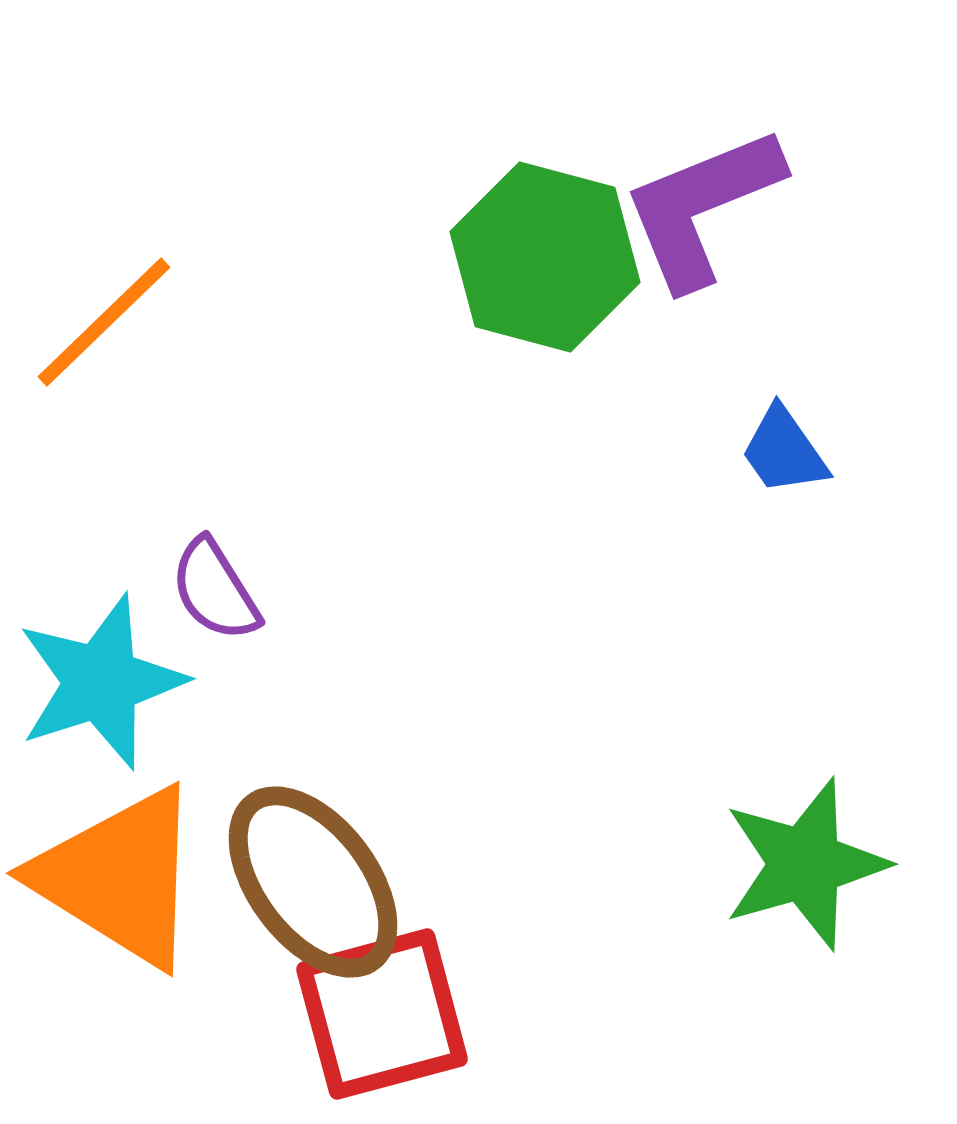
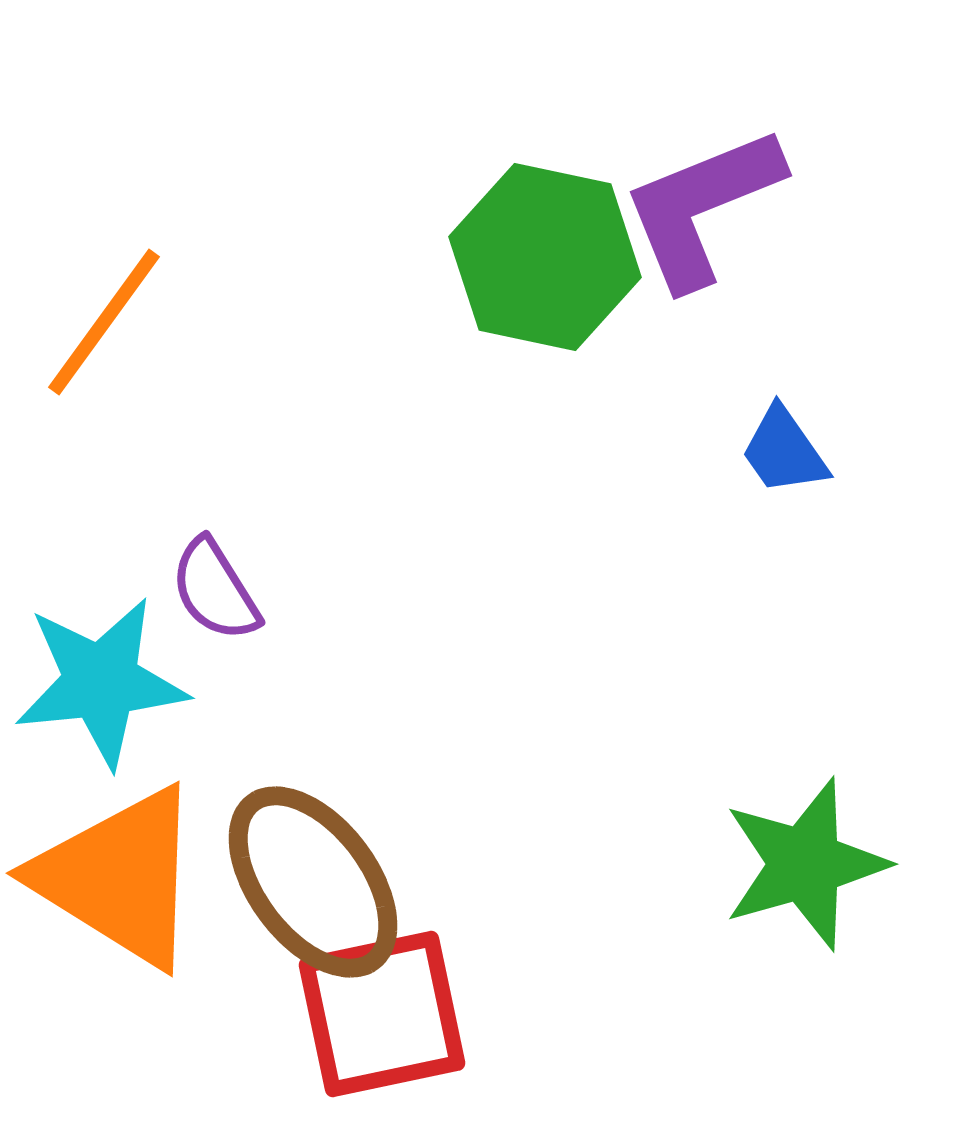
green hexagon: rotated 3 degrees counterclockwise
orange line: rotated 10 degrees counterclockwise
cyan star: rotated 12 degrees clockwise
red square: rotated 3 degrees clockwise
